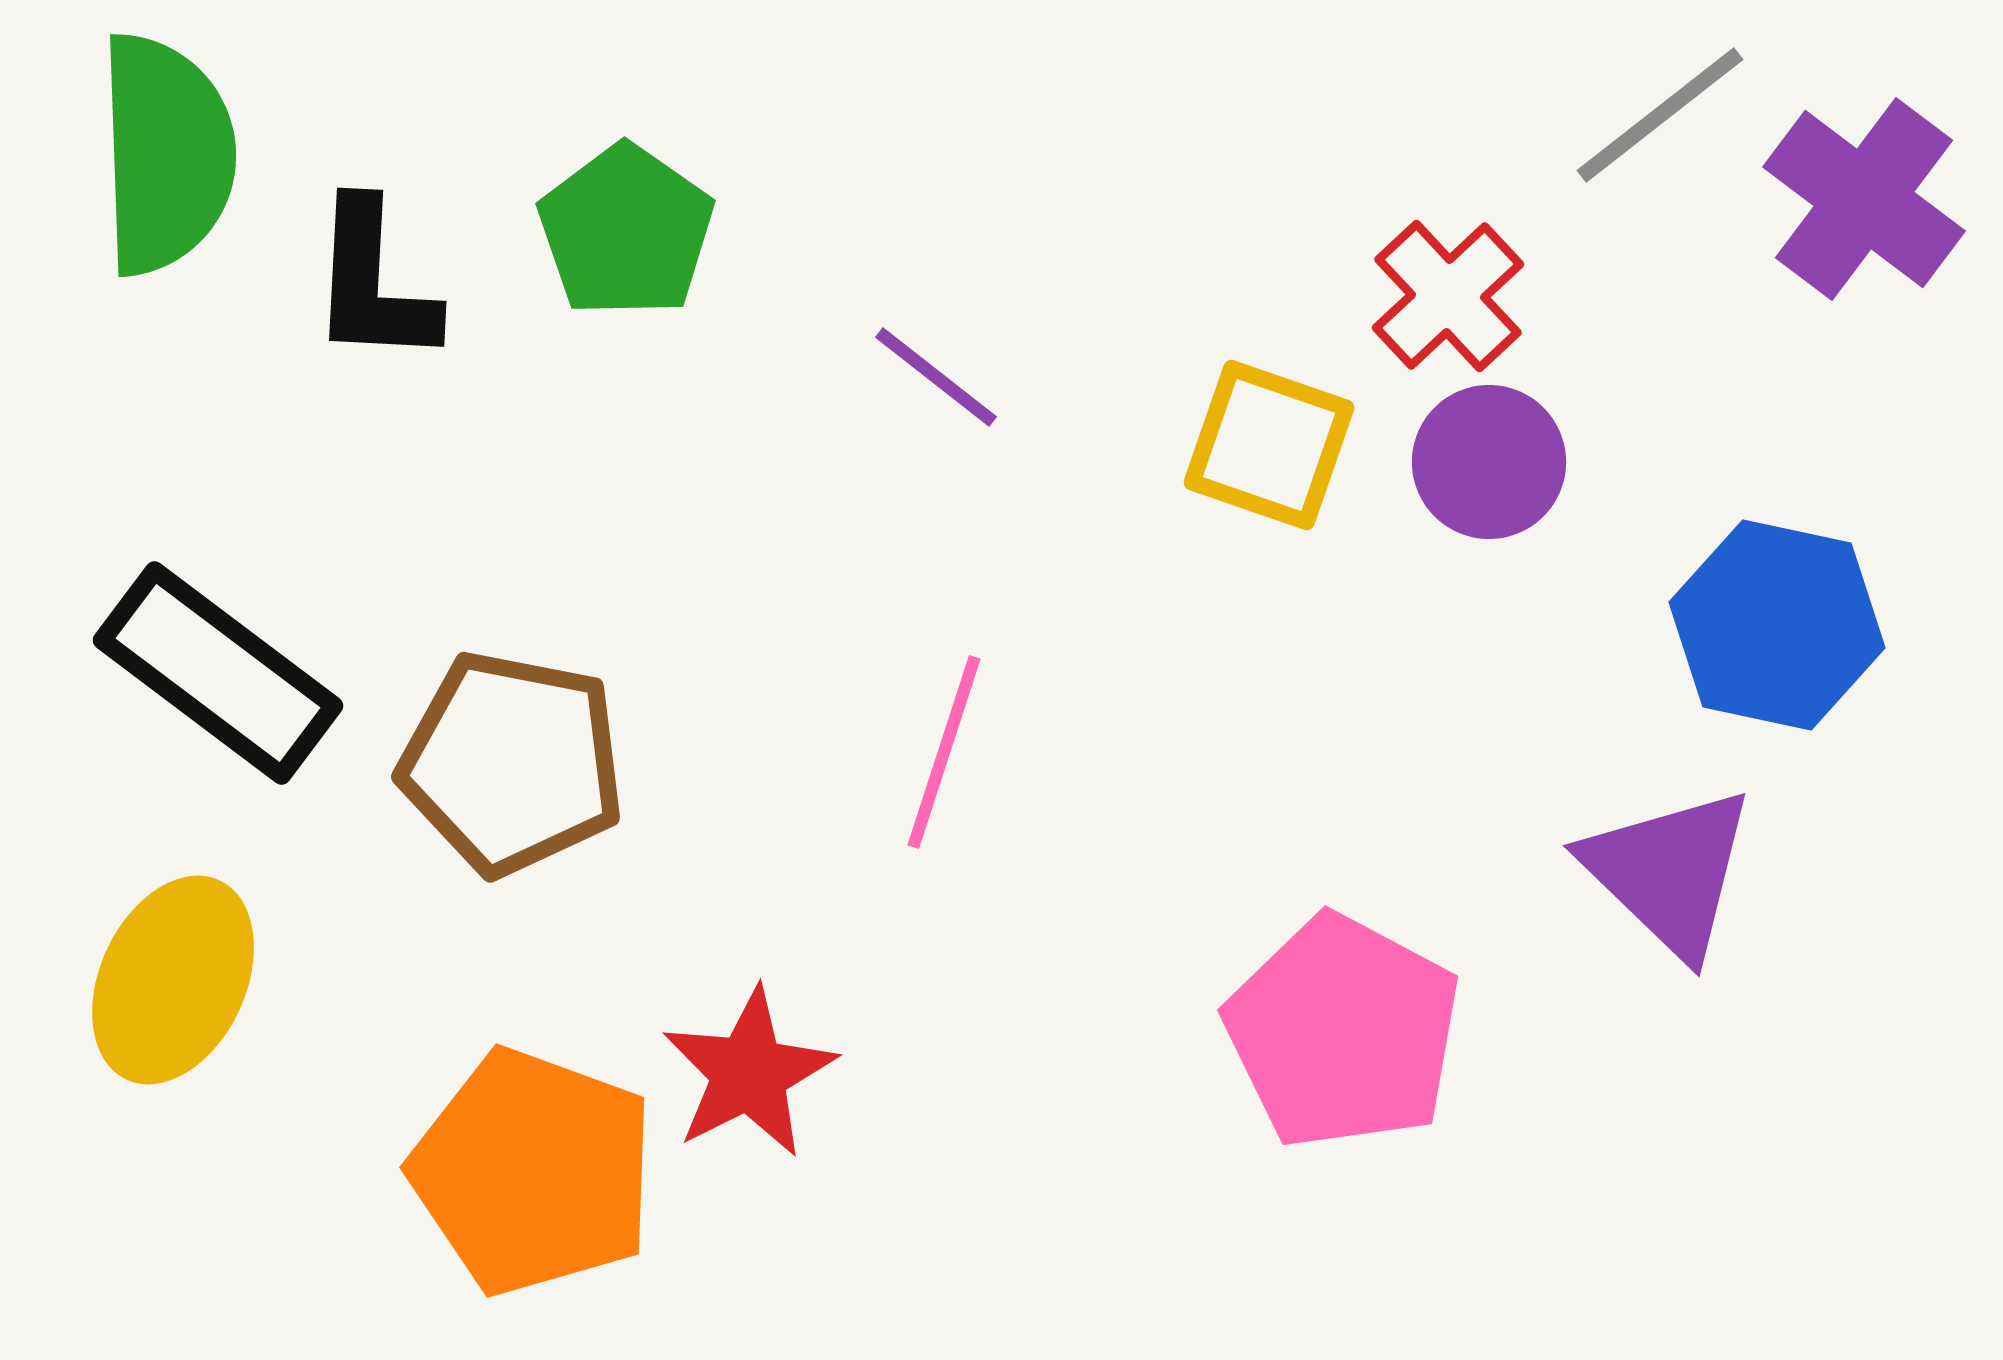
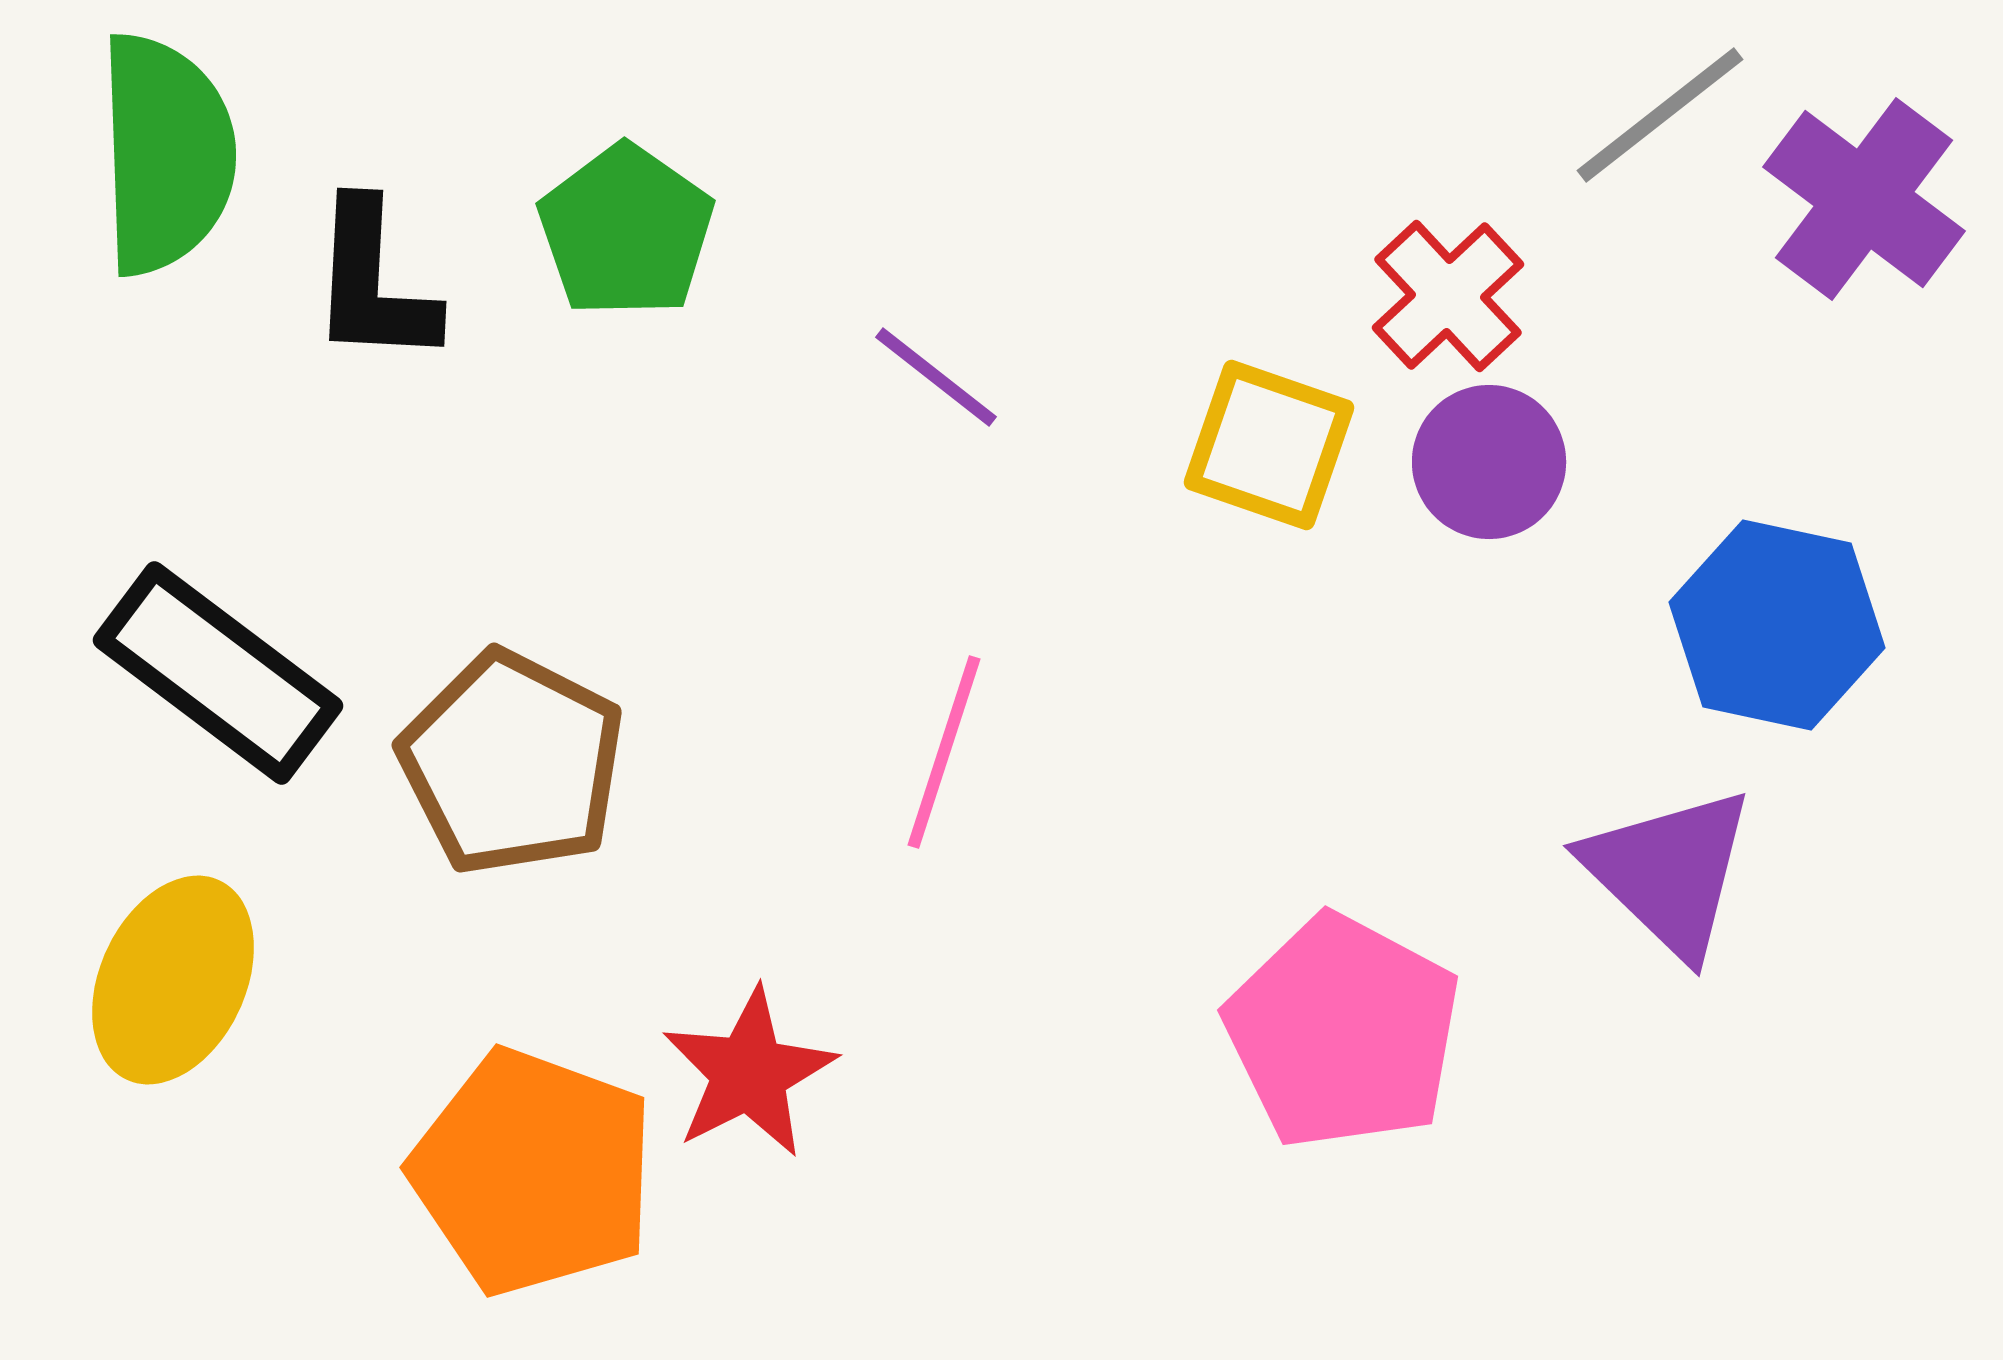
brown pentagon: rotated 16 degrees clockwise
